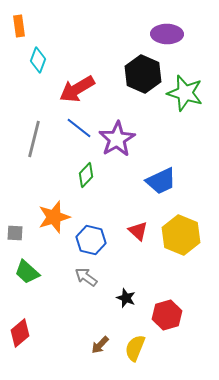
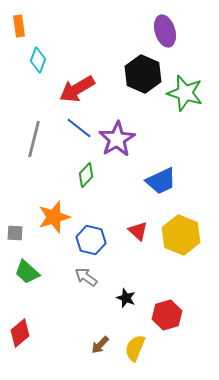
purple ellipse: moved 2 px left, 3 px up; rotated 72 degrees clockwise
